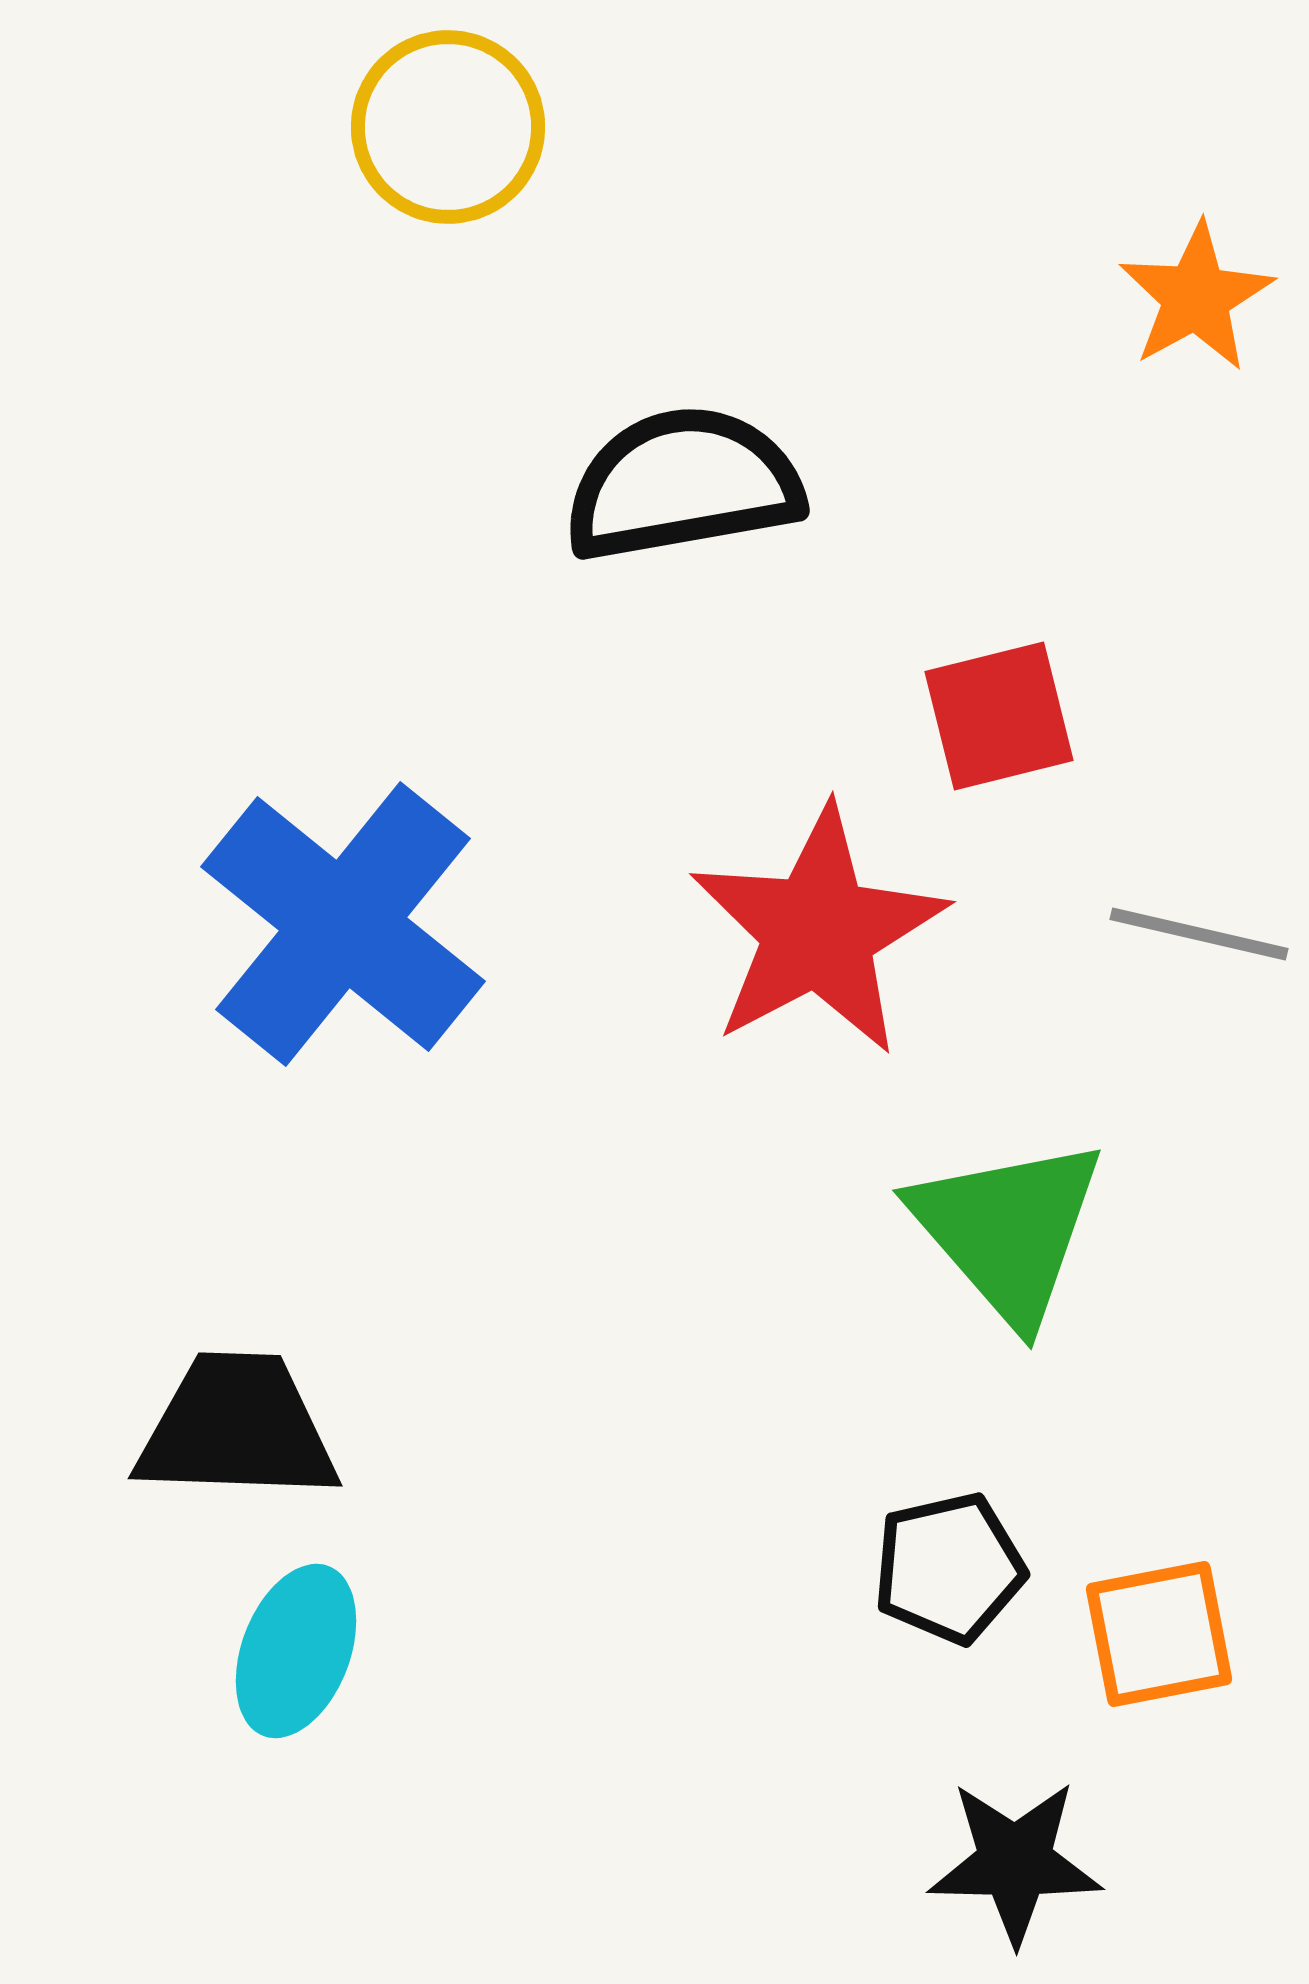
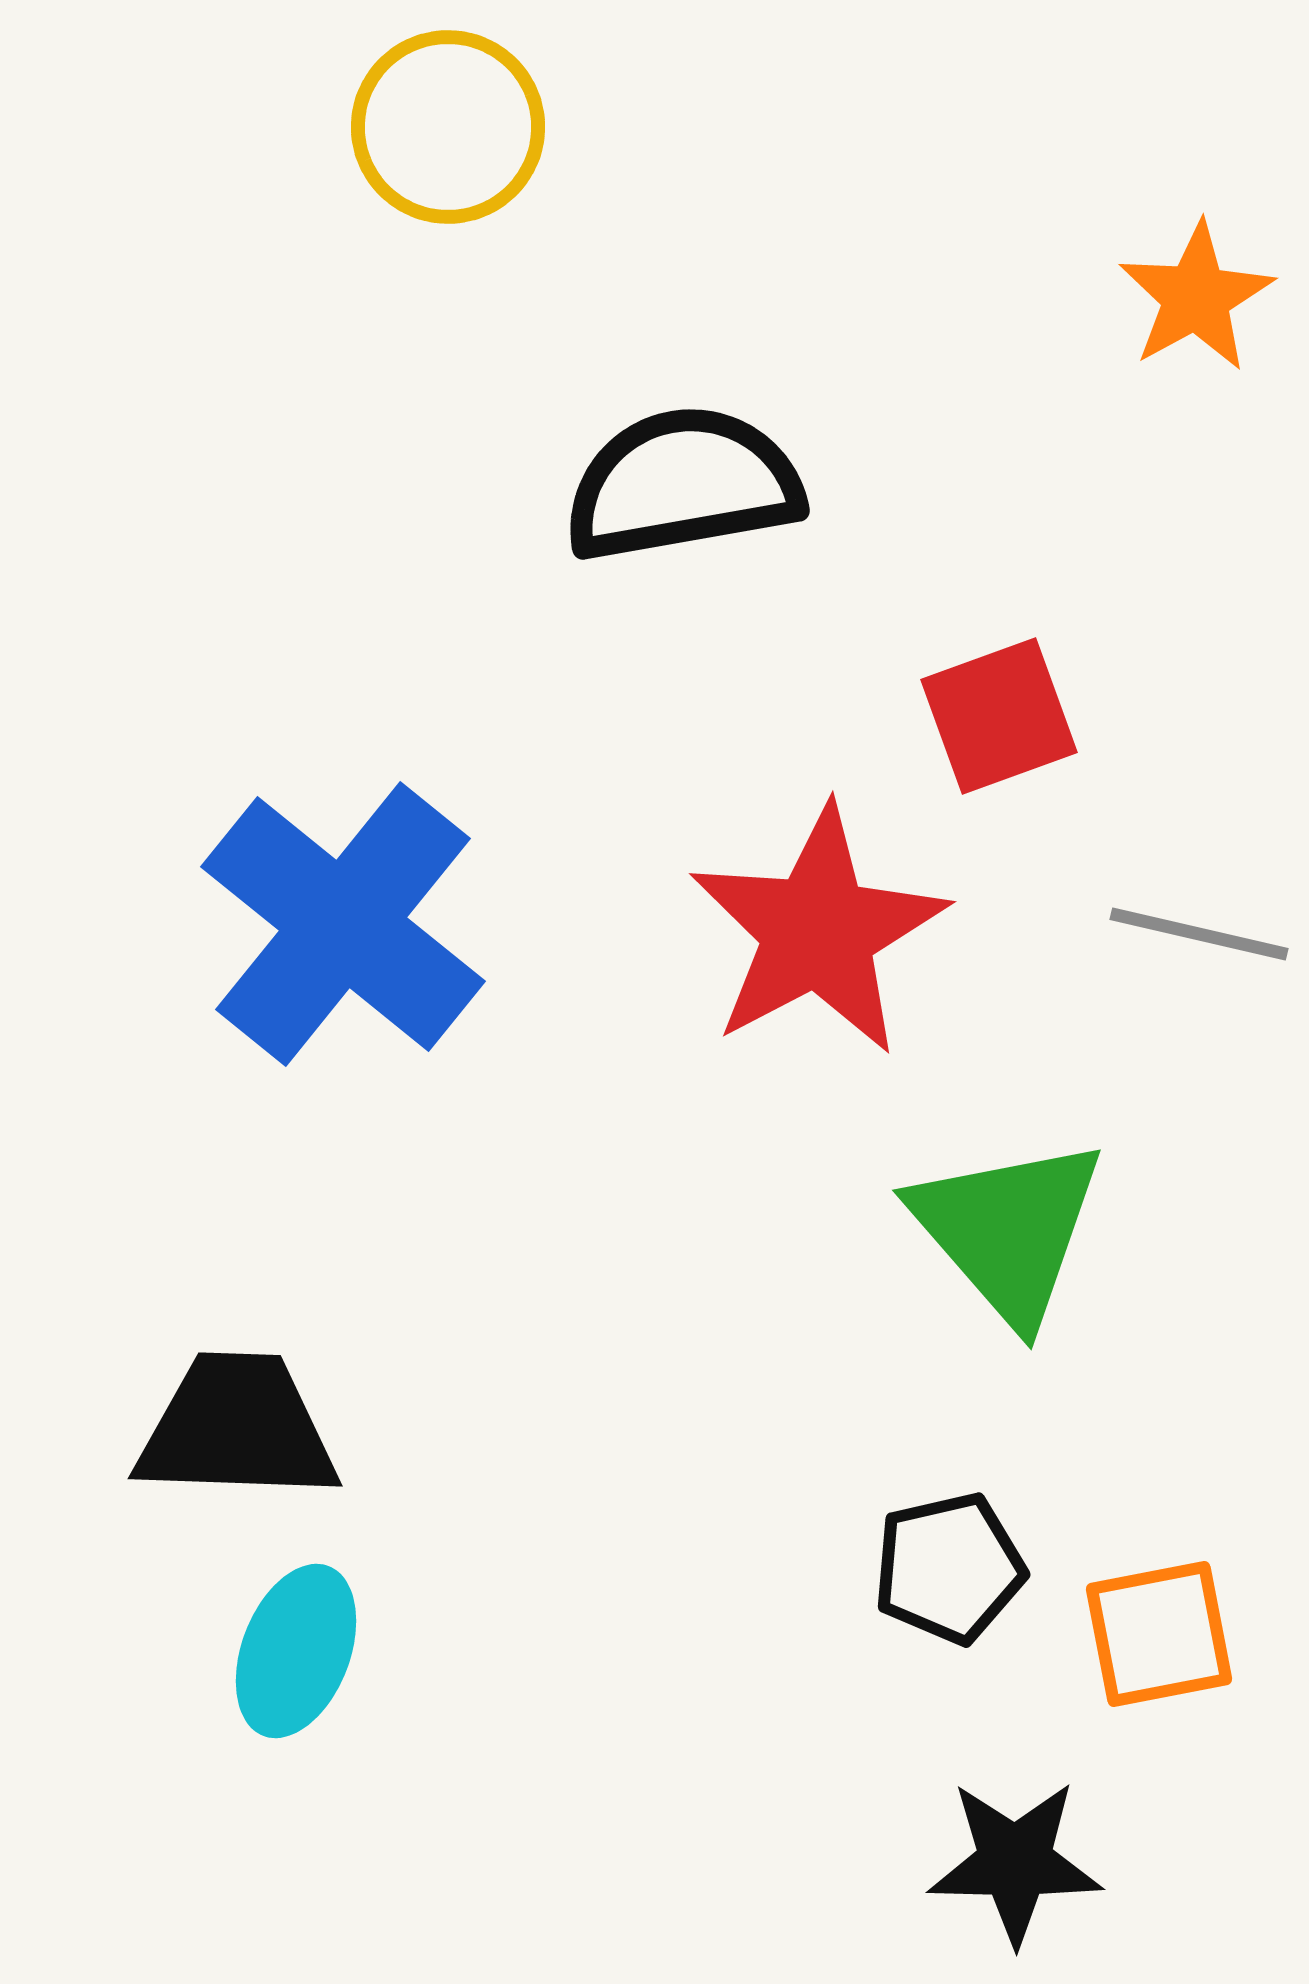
red square: rotated 6 degrees counterclockwise
